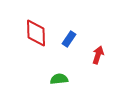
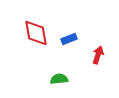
red diamond: rotated 8 degrees counterclockwise
blue rectangle: rotated 35 degrees clockwise
